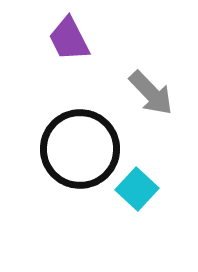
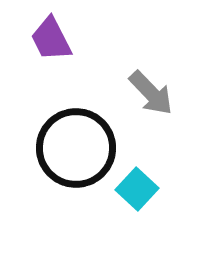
purple trapezoid: moved 18 px left
black circle: moved 4 px left, 1 px up
